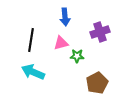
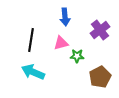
purple cross: moved 2 px up; rotated 18 degrees counterclockwise
brown pentagon: moved 3 px right, 6 px up
